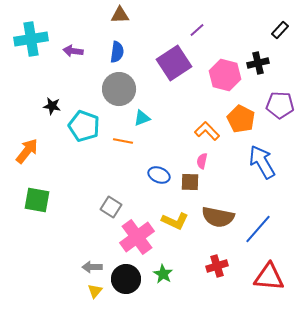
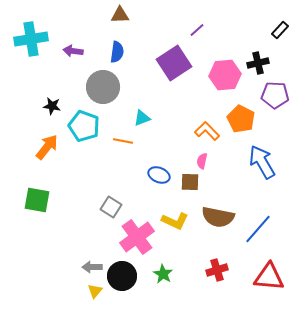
pink hexagon: rotated 20 degrees counterclockwise
gray circle: moved 16 px left, 2 px up
purple pentagon: moved 5 px left, 10 px up
orange arrow: moved 20 px right, 4 px up
red cross: moved 4 px down
black circle: moved 4 px left, 3 px up
